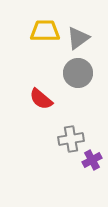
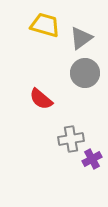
yellow trapezoid: moved 6 px up; rotated 16 degrees clockwise
gray triangle: moved 3 px right
gray circle: moved 7 px right
purple cross: moved 1 px up
